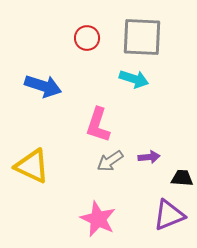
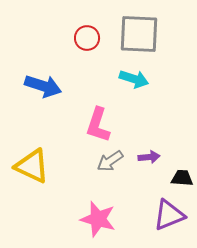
gray square: moved 3 px left, 3 px up
pink star: rotated 9 degrees counterclockwise
